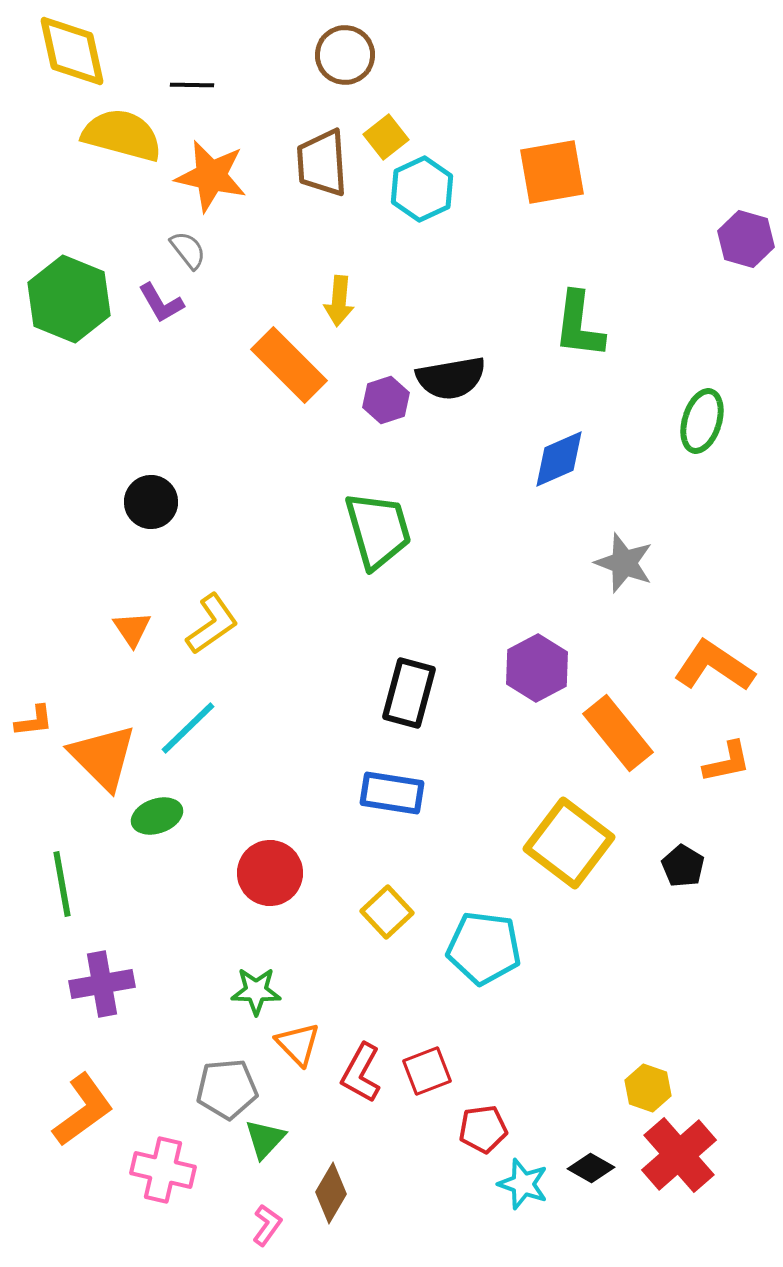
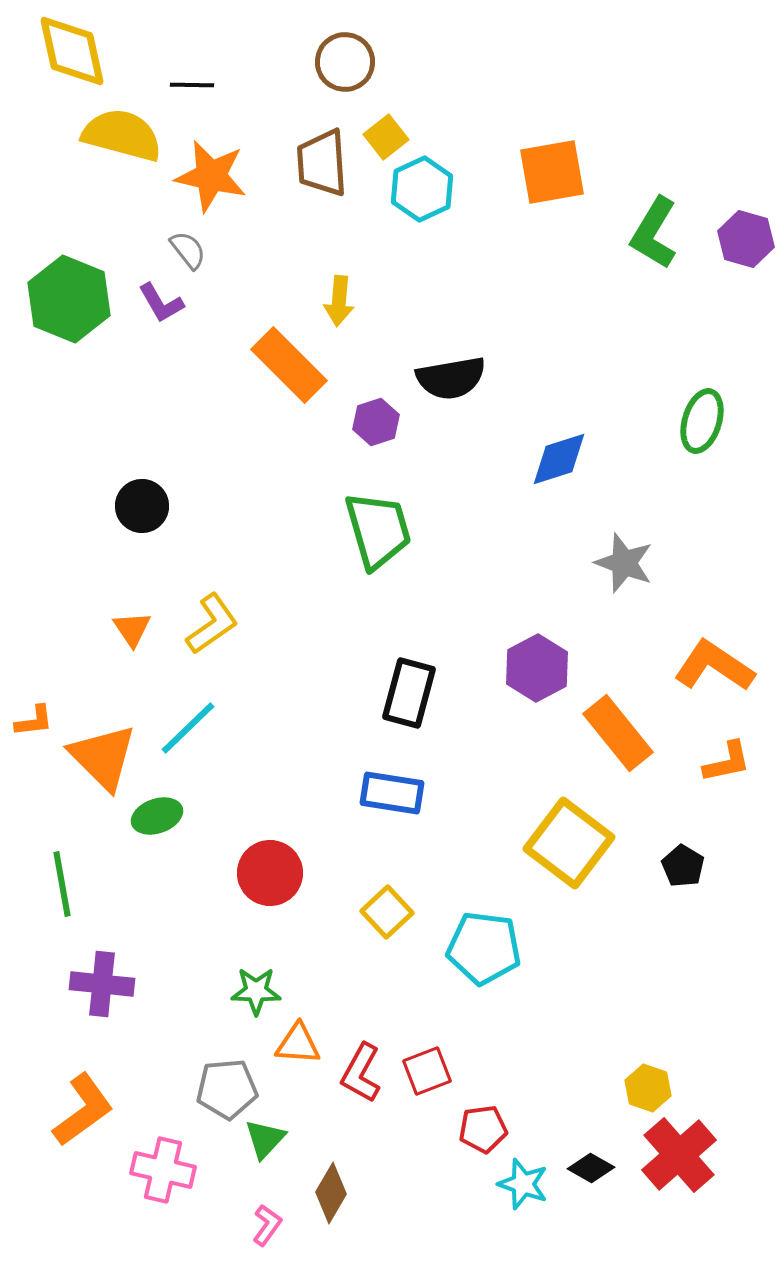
brown circle at (345, 55): moved 7 px down
green L-shape at (579, 325): moved 75 px right, 92 px up; rotated 24 degrees clockwise
purple hexagon at (386, 400): moved 10 px left, 22 px down
blue diamond at (559, 459): rotated 6 degrees clockwise
black circle at (151, 502): moved 9 px left, 4 px down
purple cross at (102, 984): rotated 16 degrees clockwise
orange triangle at (298, 1044): rotated 42 degrees counterclockwise
